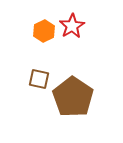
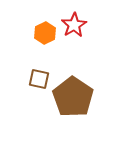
red star: moved 2 px right, 1 px up
orange hexagon: moved 1 px right, 2 px down
